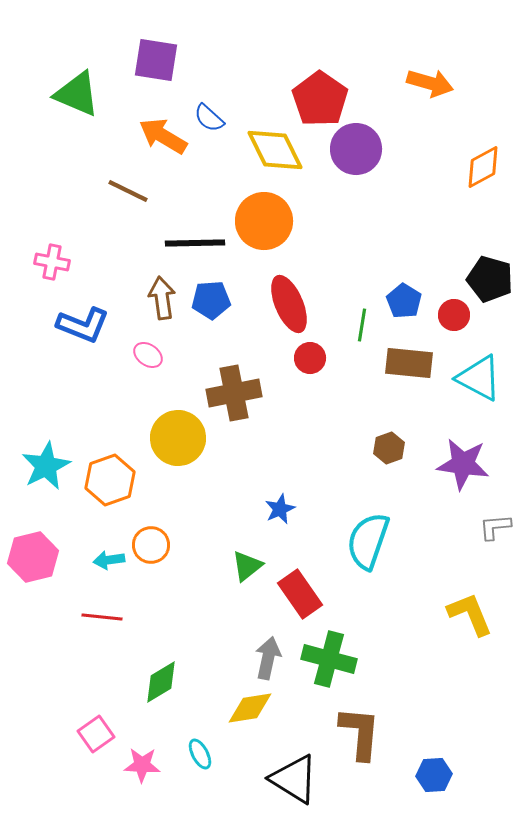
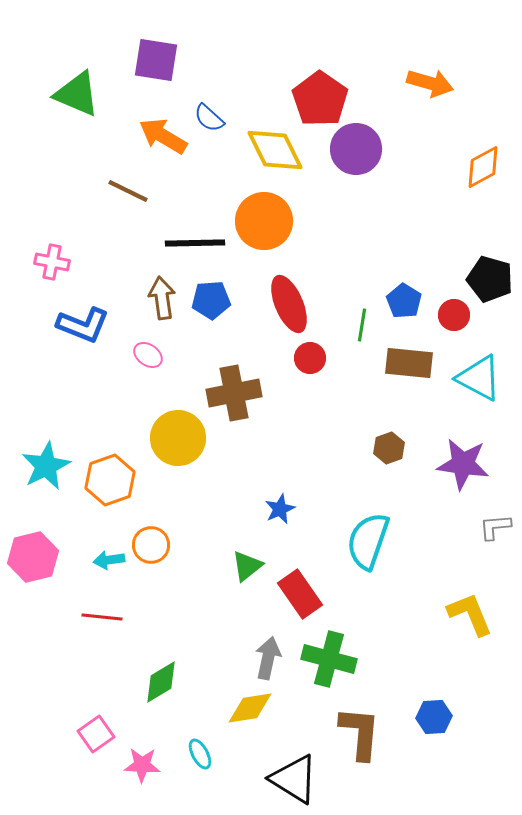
blue hexagon at (434, 775): moved 58 px up
